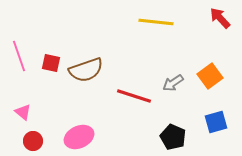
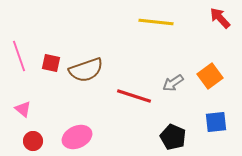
pink triangle: moved 3 px up
blue square: rotated 10 degrees clockwise
pink ellipse: moved 2 px left
